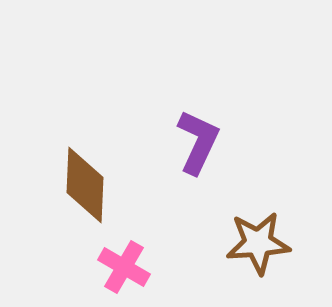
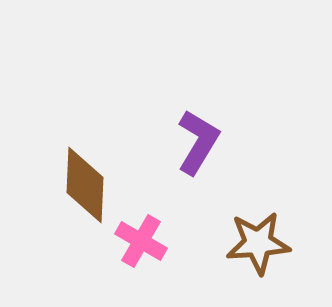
purple L-shape: rotated 6 degrees clockwise
pink cross: moved 17 px right, 26 px up
